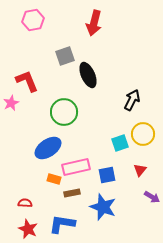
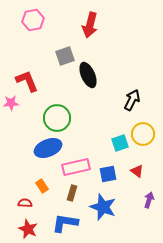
red arrow: moved 4 px left, 2 px down
pink star: rotated 21 degrees clockwise
green circle: moved 7 px left, 6 px down
blue ellipse: rotated 12 degrees clockwise
red triangle: moved 3 px left, 1 px down; rotated 32 degrees counterclockwise
blue square: moved 1 px right, 1 px up
orange rectangle: moved 12 px left, 7 px down; rotated 40 degrees clockwise
brown rectangle: rotated 63 degrees counterclockwise
purple arrow: moved 3 px left, 3 px down; rotated 105 degrees counterclockwise
blue L-shape: moved 3 px right, 1 px up
